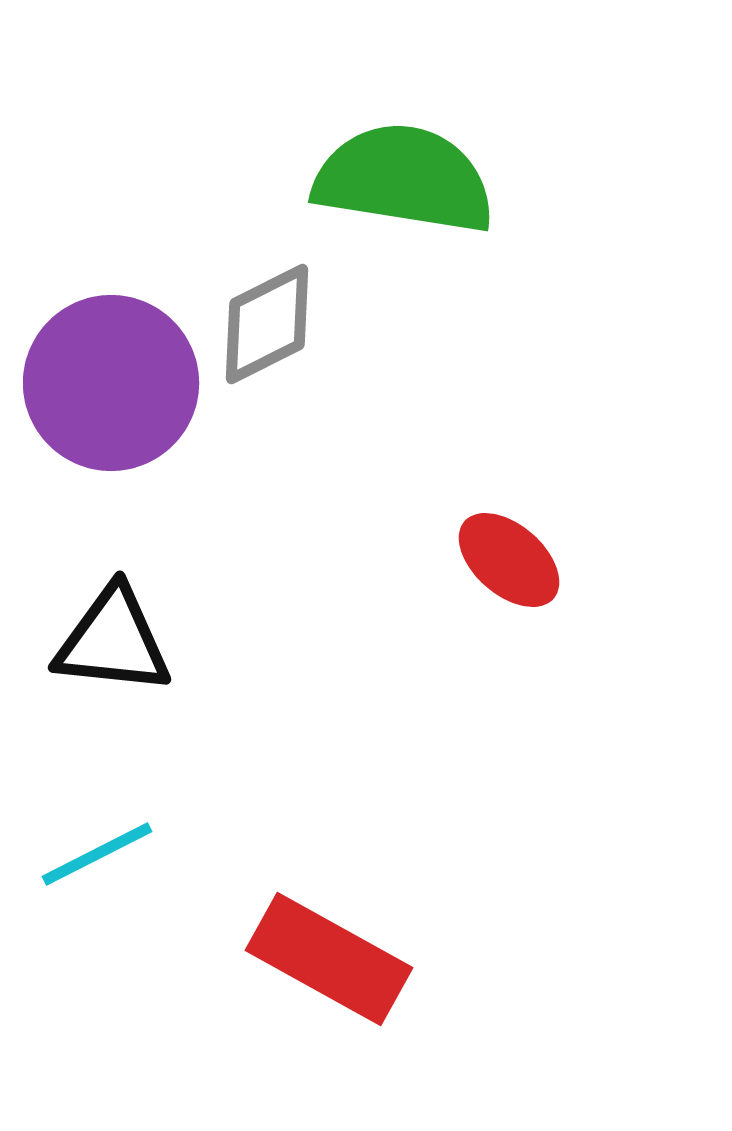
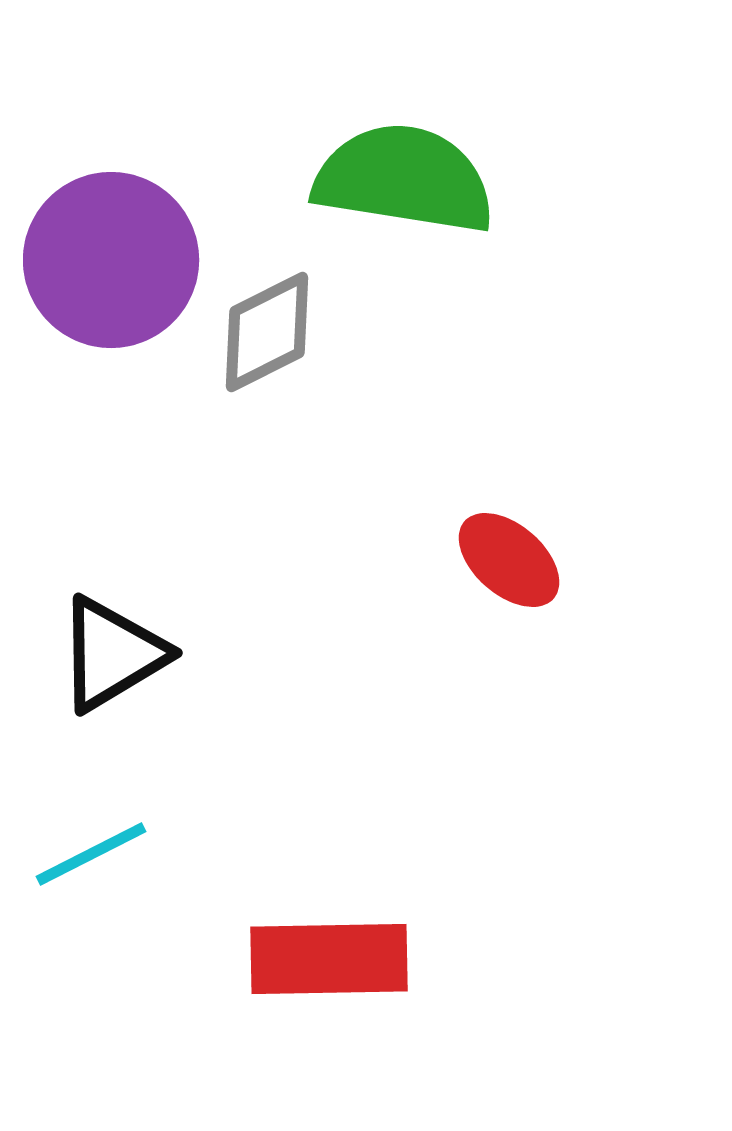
gray diamond: moved 8 px down
purple circle: moved 123 px up
black triangle: moved 1 px left, 13 px down; rotated 37 degrees counterclockwise
cyan line: moved 6 px left
red rectangle: rotated 30 degrees counterclockwise
